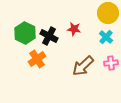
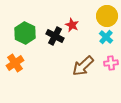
yellow circle: moved 1 px left, 3 px down
red star: moved 2 px left, 4 px up; rotated 16 degrees clockwise
black cross: moved 6 px right
orange cross: moved 22 px left, 4 px down
